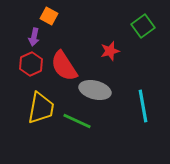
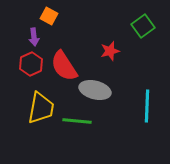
purple arrow: rotated 18 degrees counterclockwise
cyan line: moved 4 px right; rotated 12 degrees clockwise
green line: rotated 20 degrees counterclockwise
